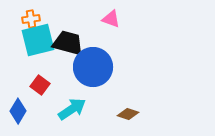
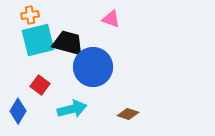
orange cross: moved 1 px left, 4 px up
cyan arrow: rotated 20 degrees clockwise
